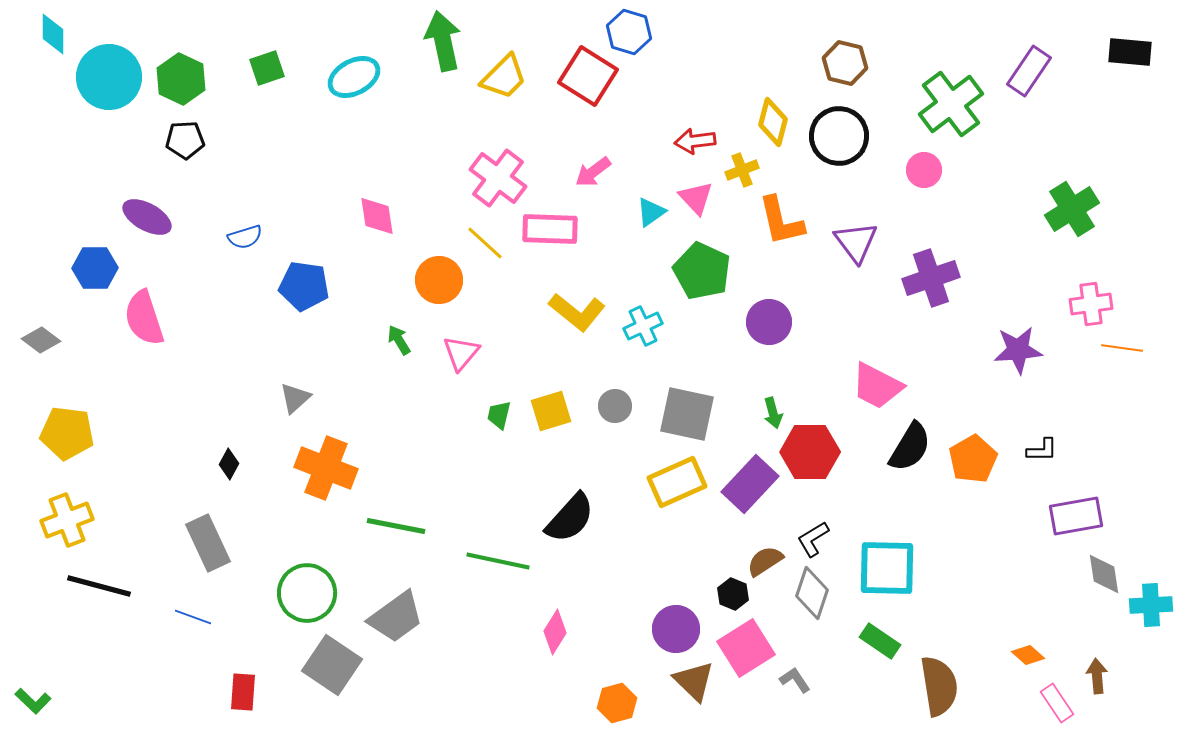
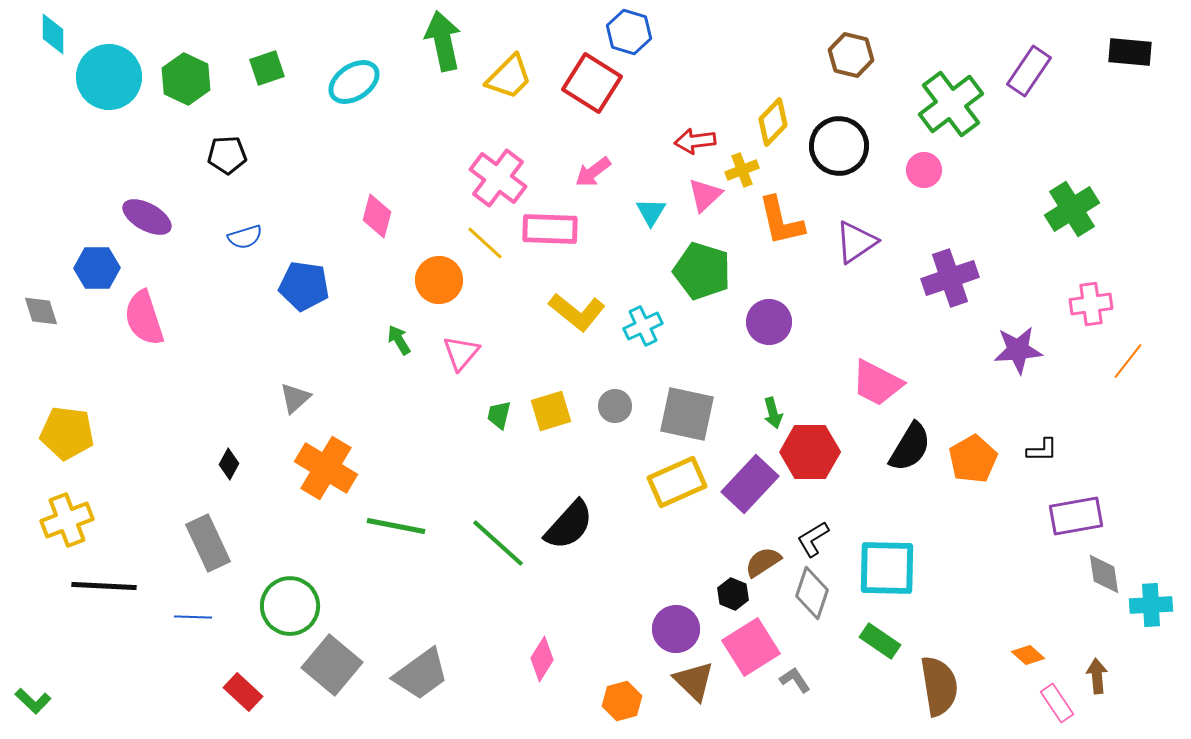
brown hexagon at (845, 63): moved 6 px right, 8 px up
red square at (588, 76): moved 4 px right, 7 px down
cyan ellipse at (354, 77): moved 5 px down; rotated 6 degrees counterclockwise
yellow trapezoid at (504, 77): moved 5 px right
green hexagon at (181, 79): moved 5 px right
yellow diamond at (773, 122): rotated 30 degrees clockwise
black circle at (839, 136): moved 10 px down
black pentagon at (185, 140): moved 42 px right, 15 px down
pink triangle at (696, 198): moved 9 px right, 3 px up; rotated 30 degrees clockwise
cyan triangle at (651, 212): rotated 24 degrees counterclockwise
pink diamond at (377, 216): rotated 24 degrees clockwise
purple triangle at (856, 242): rotated 33 degrees clockwise
blue hexagon at (95, 268): moved 2 px right
green pentagon at (702, 271): rotated 8 degrees counterclockwise
purple cross at (931, 278): moved 19 px right
gray diamond at (41, 340): moved 29 px up; rotated 36 degrees clockwise
orange line at (1122, 348): moved 6 px right, 13 px down; rotated 60 degrees counterclockwise
pink trapezoid at (877, 386): moved 3 px up
orange cross at (326, 468): rotated 10 degrees clockwise
black semicircle at (570, 518): moved 1 px left, 7 px down
green line at (498, 561): moved 18 px up; rotated 30 degrees clockwise
brown semicircle at (765, 561): moved 2 px left, 1 px down
black line at (99, 586): moved 5 px right; rotated 12 degrees counterclockwise
green circle at (307, 593): moved 17 px left, 13 px down
blue line at (193, 617): rotated 18 degrees counterclockwise
gray trapezoid at (396, 617): moved 25 px right, 57 px down
pink diamond at (555, 632): moved 13 px left, 27 px down
pink square at (746, 648): moved 5 px right, 1 px up
gray square at (332, 665): rotated 6 degrees clockwise
red rectangle at (243, 692): rotated 51 degrees counterclockwise
orange hexagon at (617, 703): moved 5 px right, 2 px up
